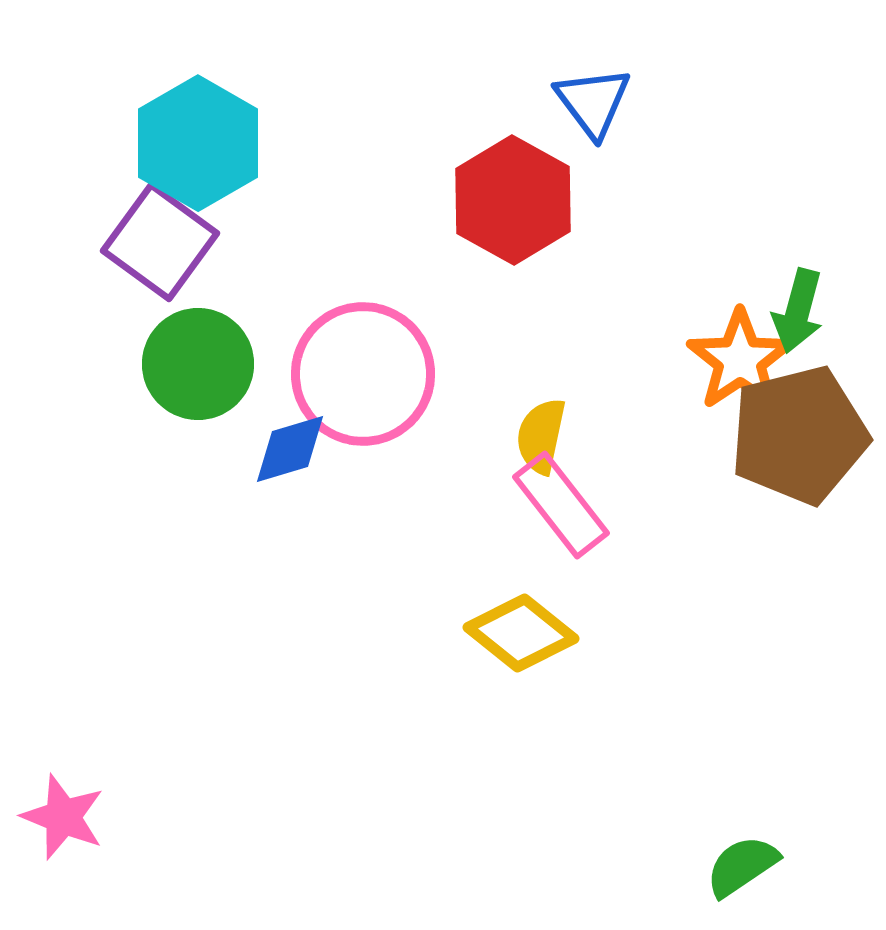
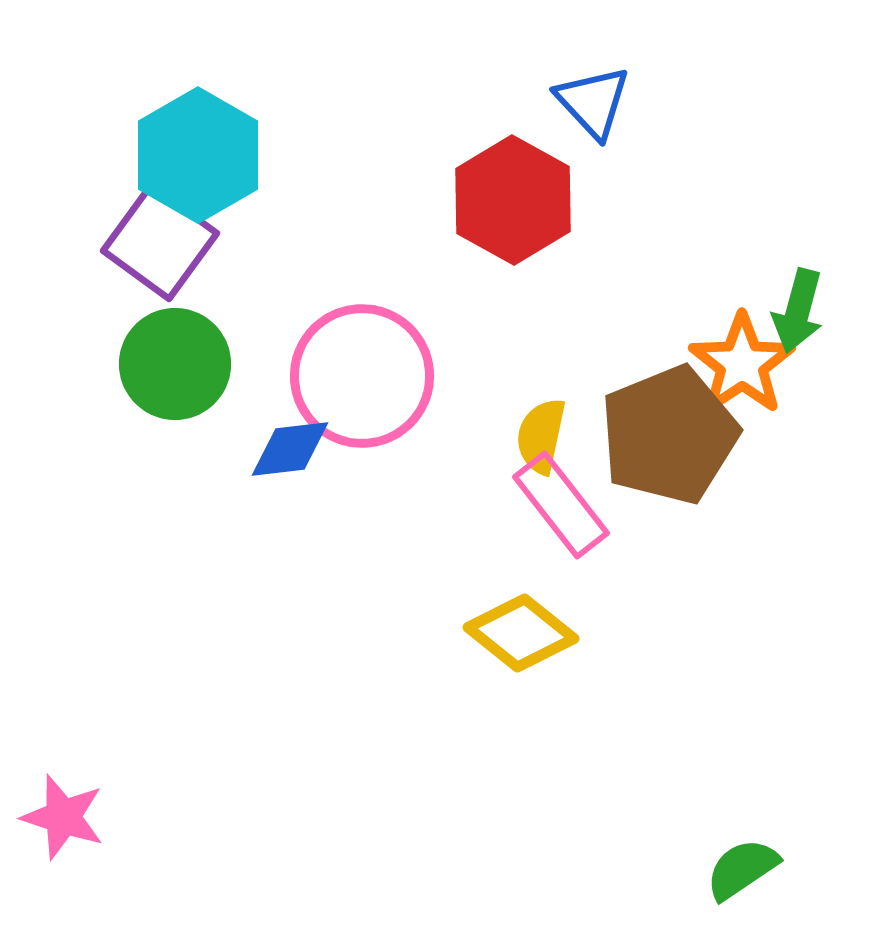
blue triangle: rotated 6 degrees counterclockwise
cyan hexagon: moved 12 px down
orange star: moved 2 px right, 4 px down
green circle: moved 23 px left
pink circle: moved 1 px left, 2 px down
brown pentagon: moved 130 px left; rotated 8 degrees counterclockwise
blue diamond: rotated 10 degrees clockwise
pink star: rotated 4 degrees counterclockwise
green semicircle: moved 3 px down
